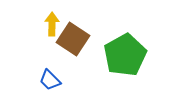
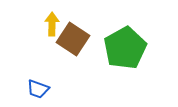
green pentagon: moved 7 px up
blue trapezoid: moved 12 px left, 9 px down; rotated 25 degrees counterclockwise
